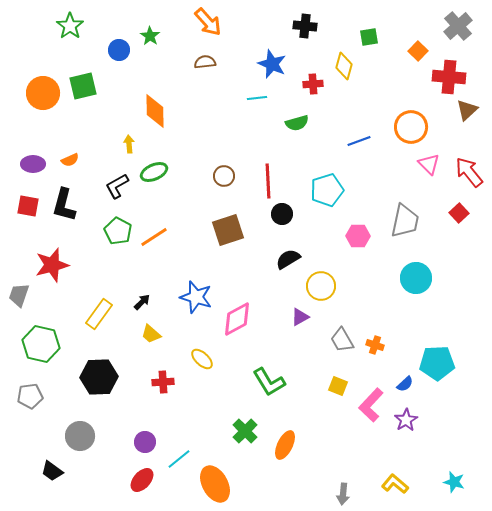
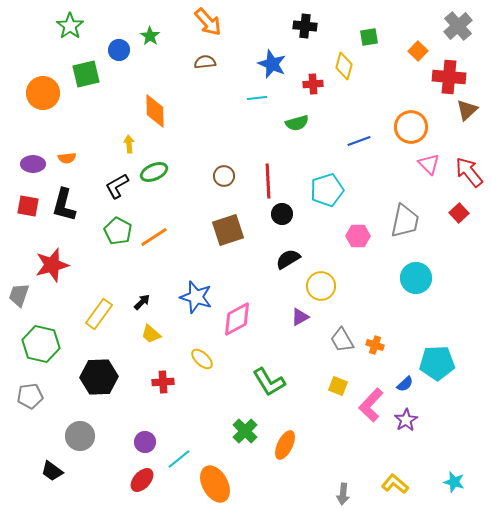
green square at (83, 86): moved 3 px right, 12 px up
orange semicircle at (70, 160): moved 3 px left, 2 px up; rotated 18 degrees clockwise
